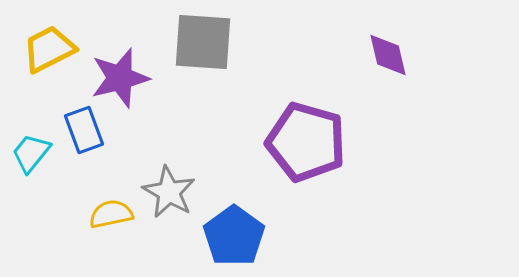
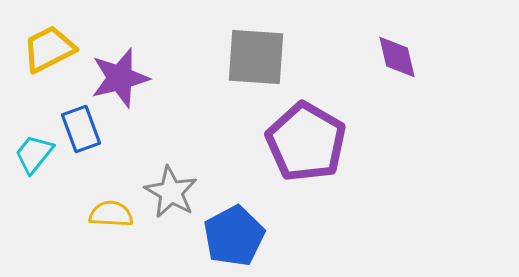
gray square: moved 53 px right, 15 px down
purple diamond: moved 9 px right, 2 px down
blue rectangle: moved 3 px left, 1 px up
purple pentagon: rotated 14 degrees clockwise
cyan trapezoid: moved 3 px right, 1 px down
gray star: moved 2 px right
yellow semicircle: rotated 15 degrees clockwise
blue pentagon: rotated 8 degrees clockwise
